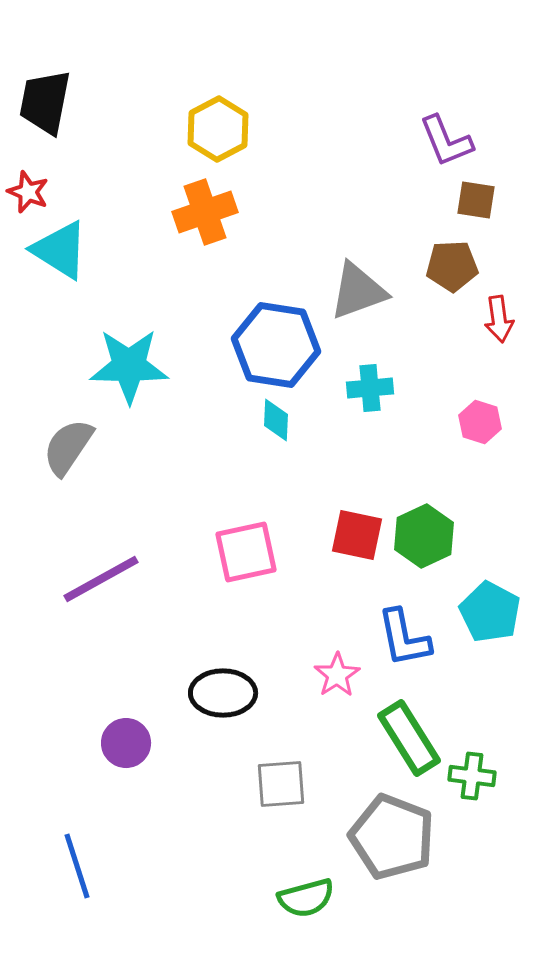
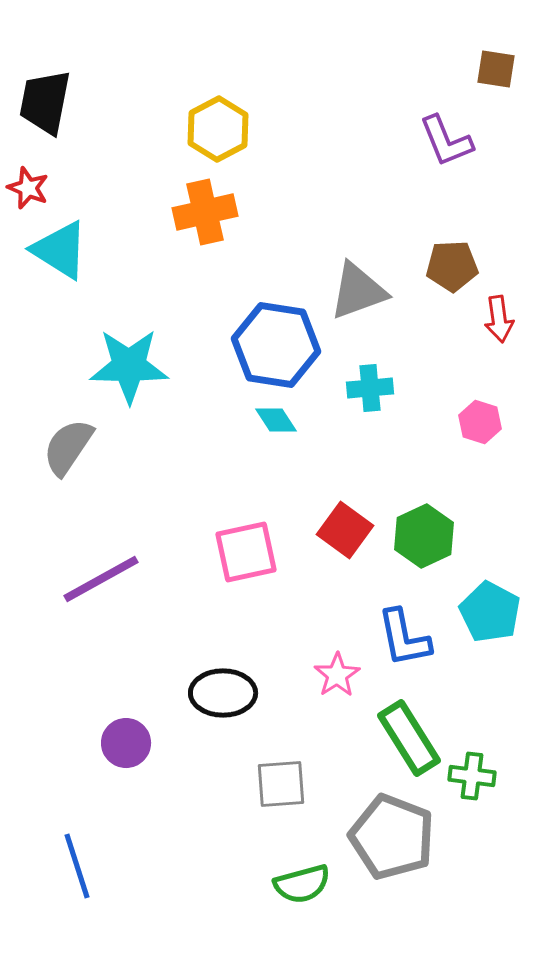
red star: moved 4 px up
brown square: moved 20 px right, 131 px up
orange cross: rotated 6 degrees clockwise
cyan diamond: rotated 36 degrees counterclockwise
red square: moved 12 px left, 5 px up; rotated 24 degrees clockwise
green semicircle: moved 4 px left, 14 px up
